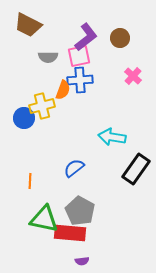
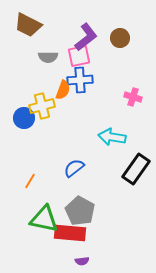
pink cross: moved 21 px down; rotated 24 degrees counterclockwise
orange line: rotated 28 degrees clockwise
